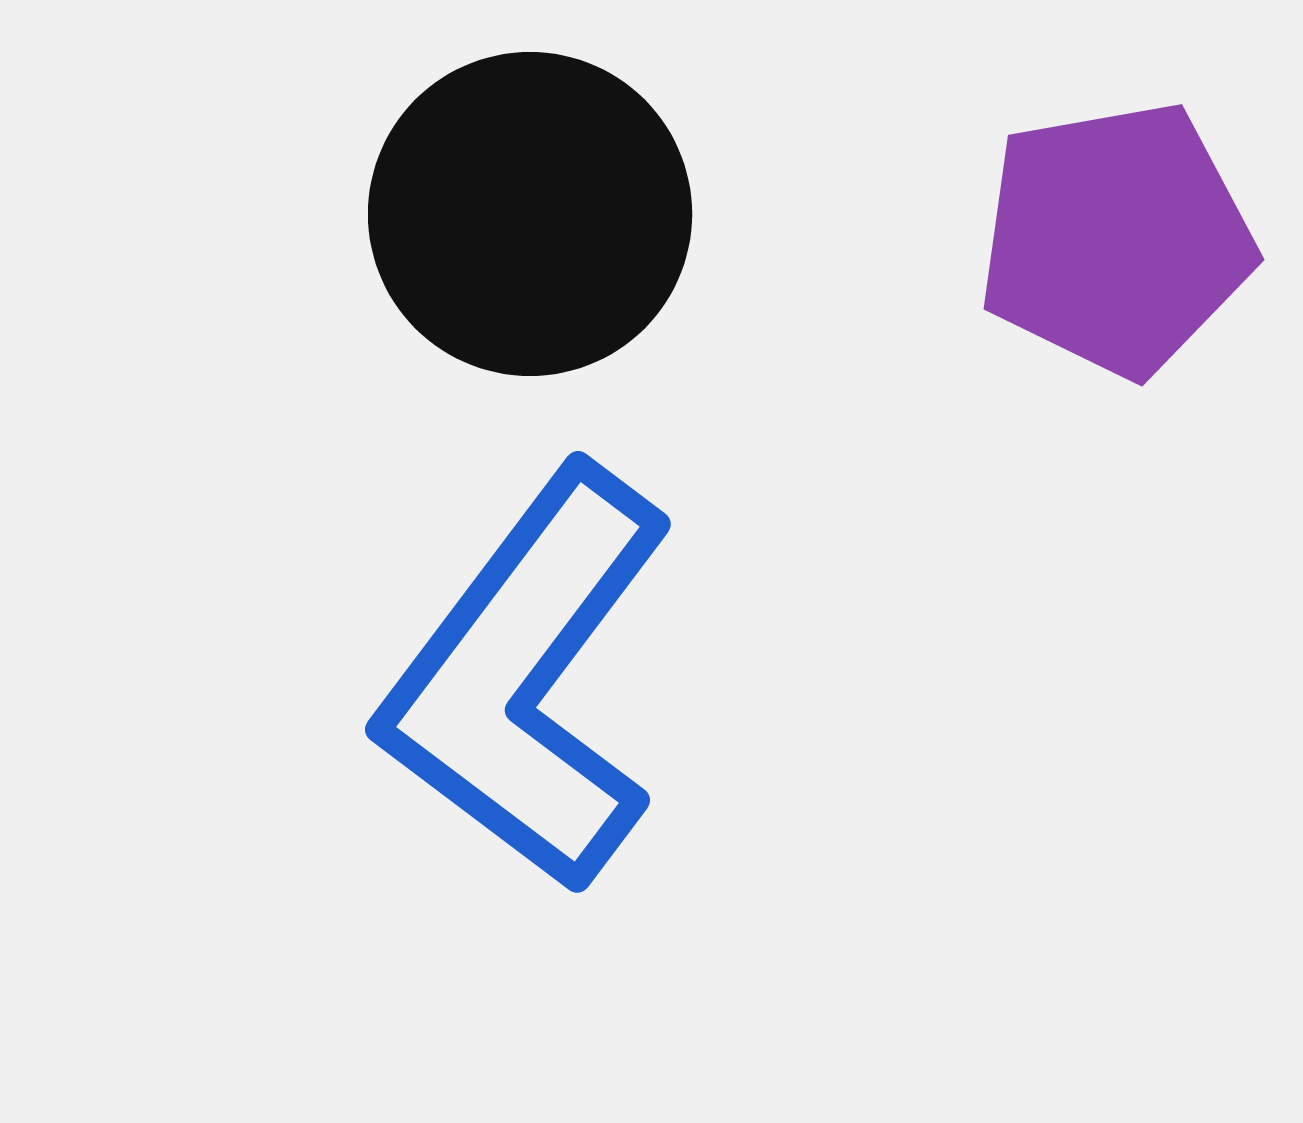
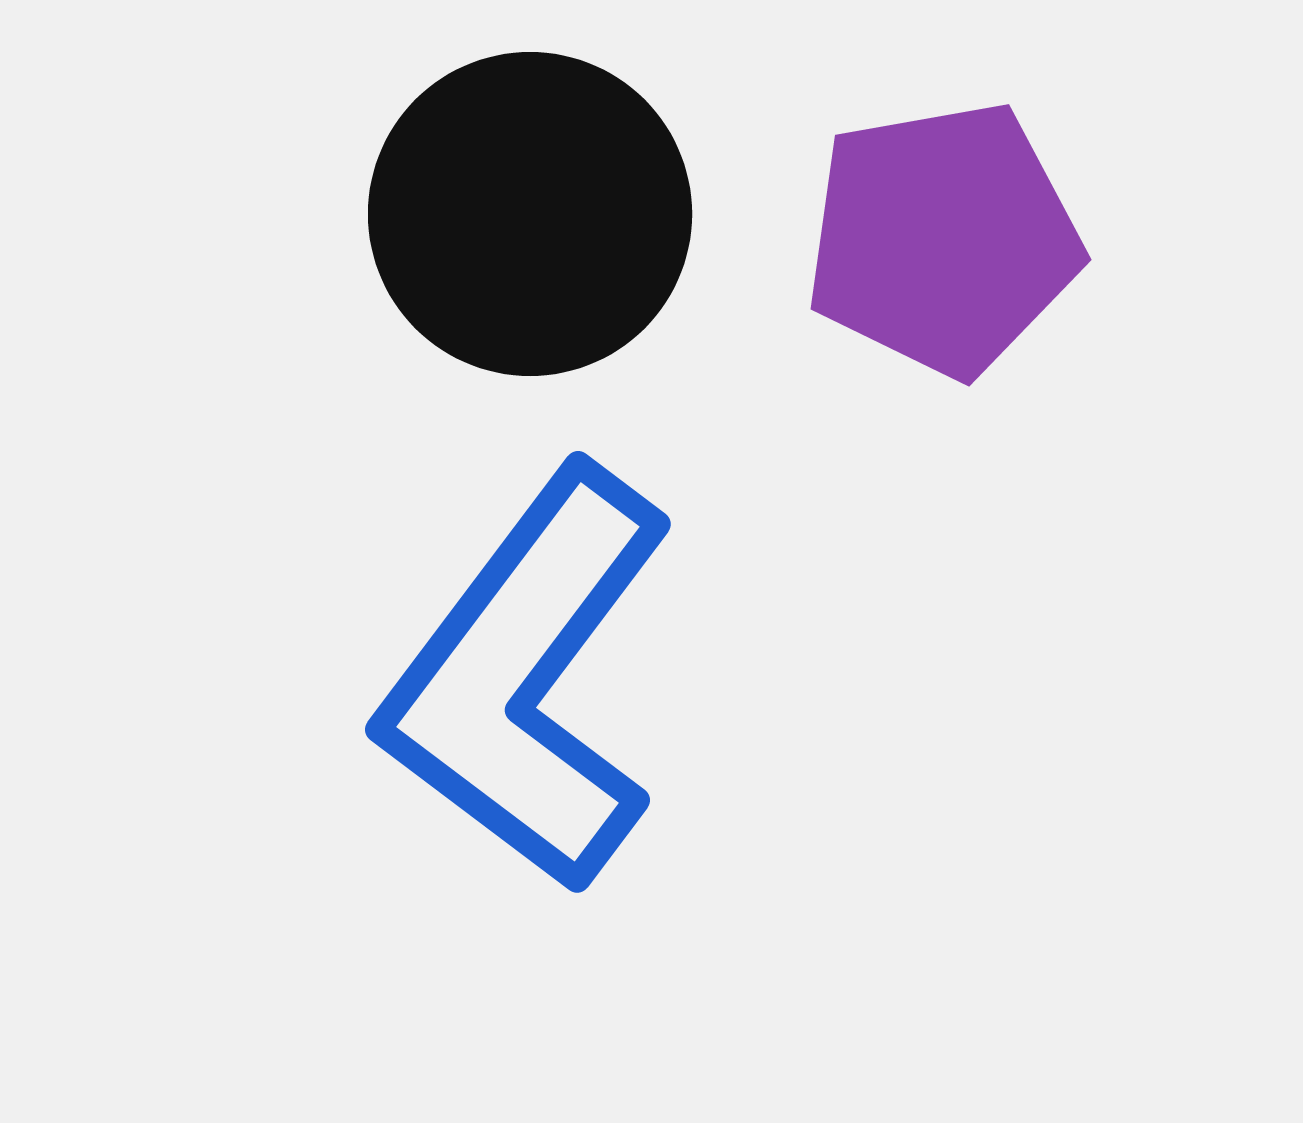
purple pentagon: moved 173 px left
